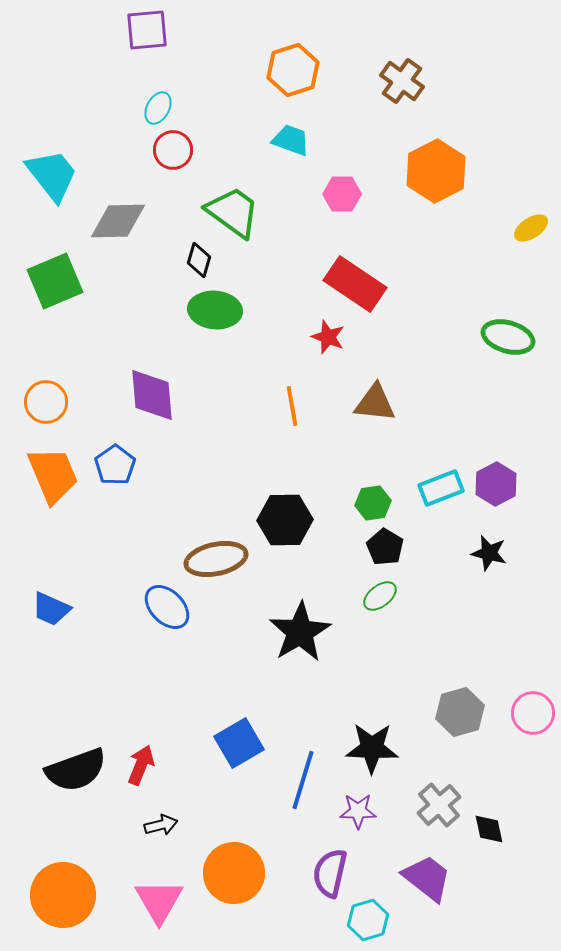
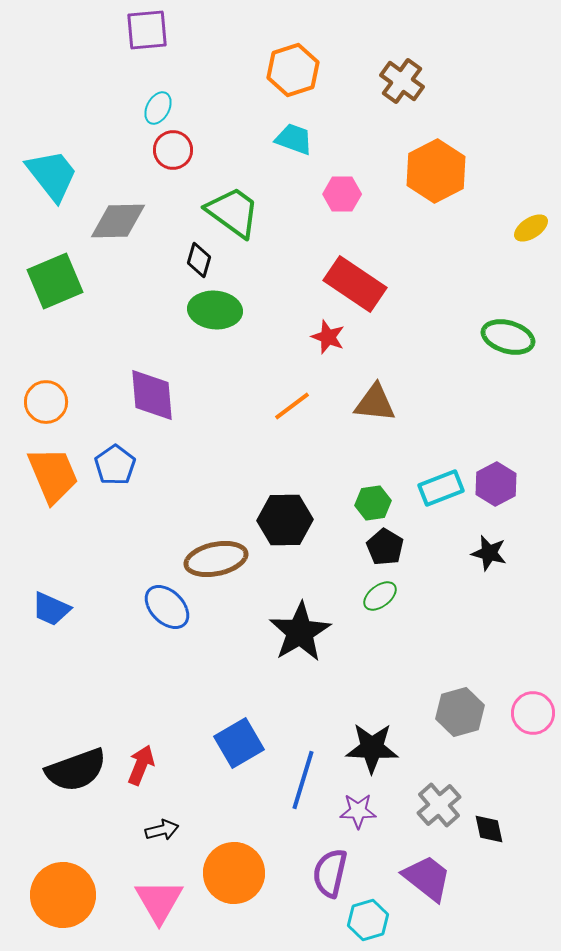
cyan trapezoid at (291, 140): moved 3 px right, 1 px up
orange line at (292, 406): rotated 63 degrees clockwise
black arrow at (161, 825): moved 1 px right, 5 px down
